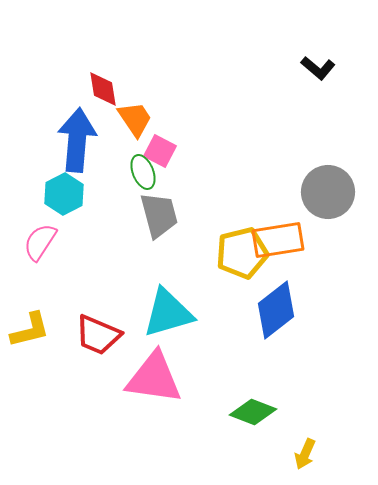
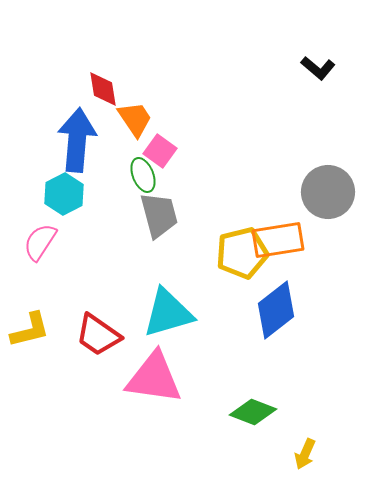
pink square: rotated 8 degrees clockwise
green ellipse: moved 3 px down
red trapezoid: rotated 12 degrees clockwise
